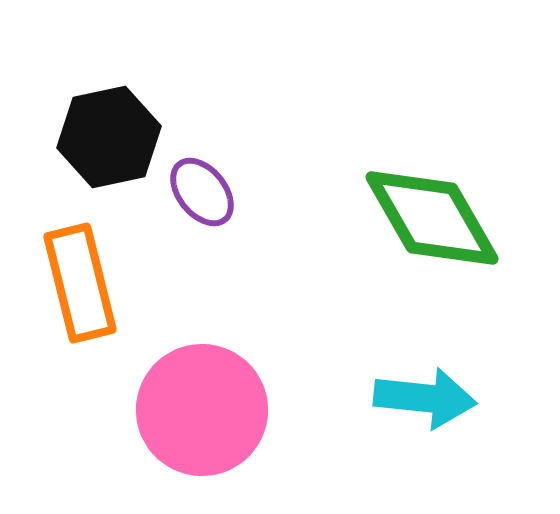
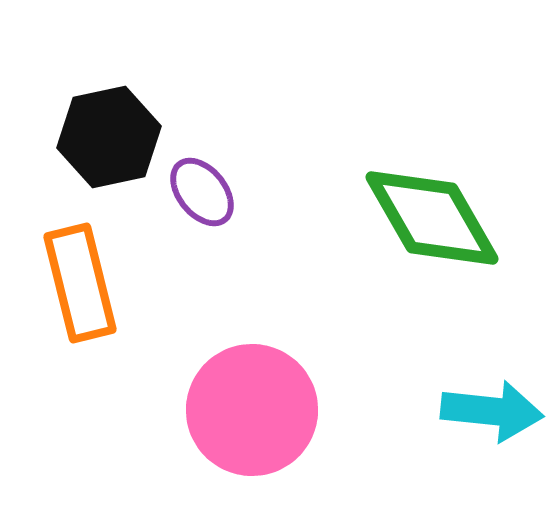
cyan arrow: moved 67 px right, 13 px down
pink circle: moved 50 px right
